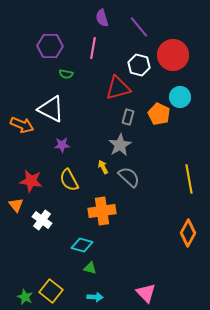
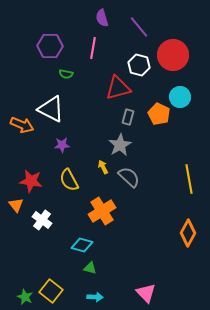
orange cross: rotated 24 degrees counterclockwise
